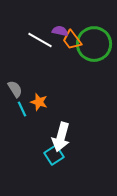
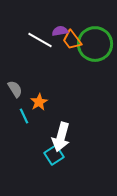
purple semicircle: rotated 21 degrees counterclockwise
green circle: moved 1 px right
orange star: rotated 24 degrees clockwise
cyan line: moved 2 px right, 7 px down
